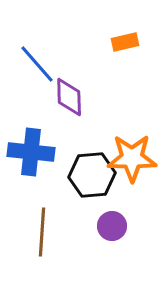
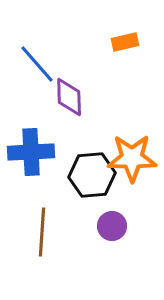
blue cross: rotated 9 degrees counterclockwise
